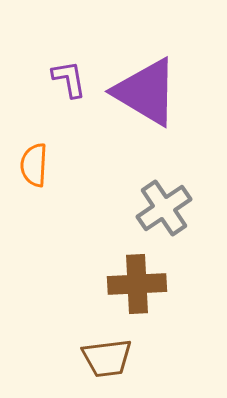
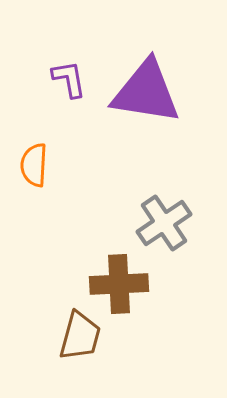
purple triangle: rotated 22 degrees counterclockwise
gray cross: moved 15 px down
brown cross: moved 18 px left
brown trapezoid: moved 27 px left, 22 px up; rotated 68 degrees counterclockwise
